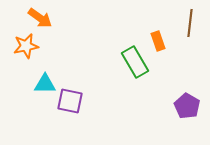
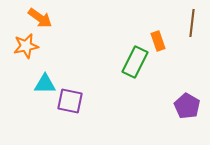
brown line: moved 2 px right
green rectangle: rotated 56 degrees clockwise
